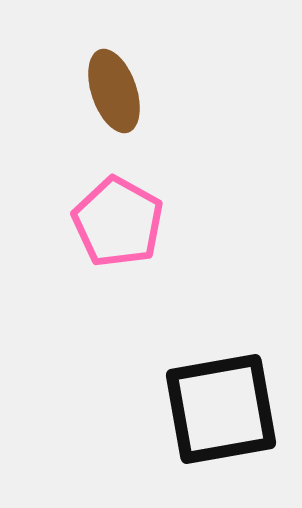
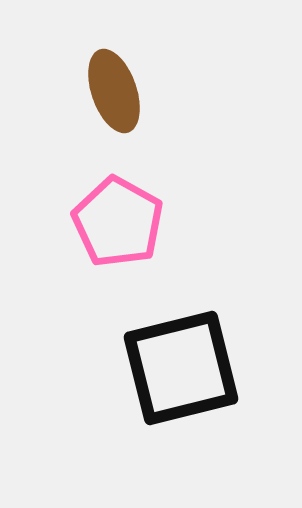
black square: moved 40 px left, 41 px up; rotated 4 degrees counterclockwise
